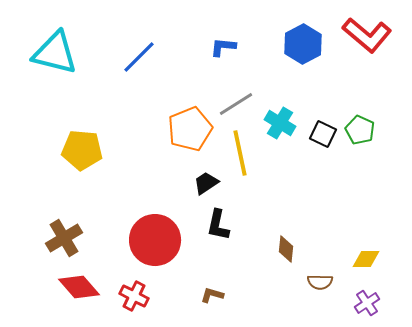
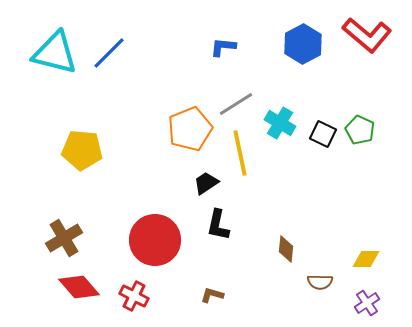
blue line: moved 30 px left, 4 px up
